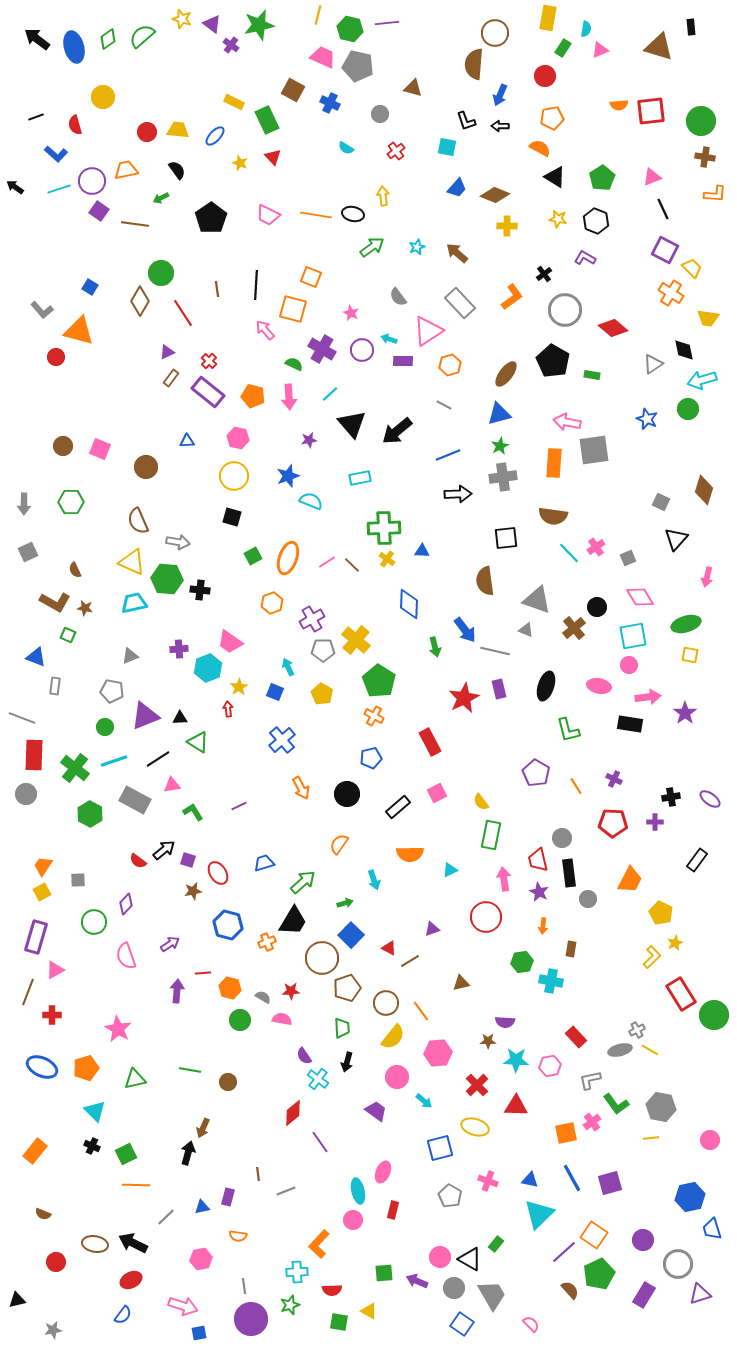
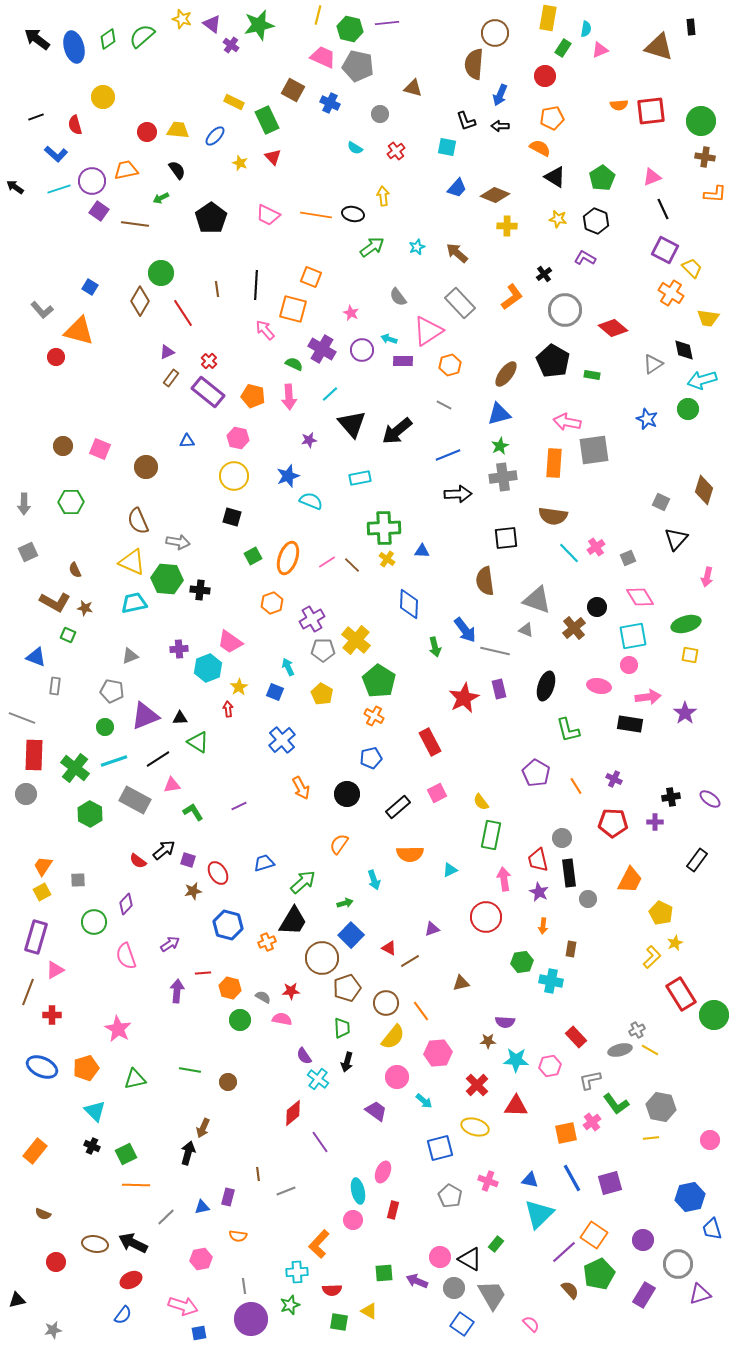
cyan semicircle at (346, 148): moved 9 px right
